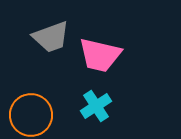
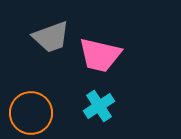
cyan cross: moved 3 px right
orange circle: moved 2 px up
